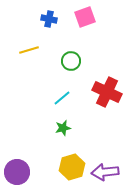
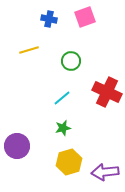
yellow hexagon: moved 3 px left, 5 px up
purple circle: moved 26 px up
